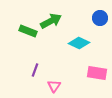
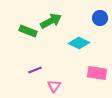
purple line: rotated 48 degrees clockwise
